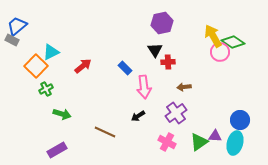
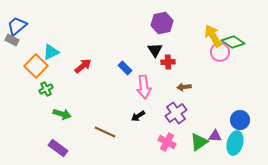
purple rectangle: moved 1 px right, 2 px up; rotated 66 degrees clockwise
